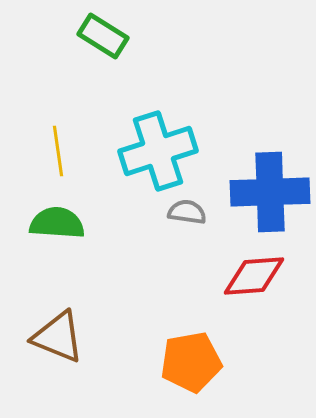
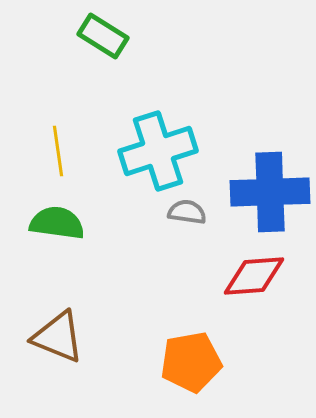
green semicircle: rotated 4 degrees clockwise
